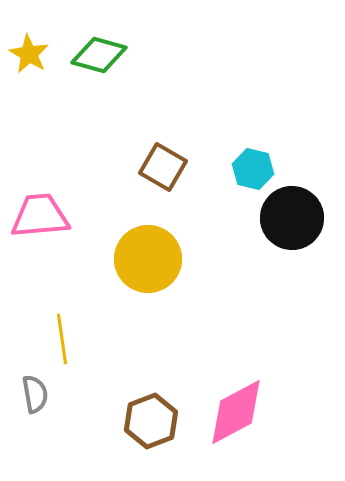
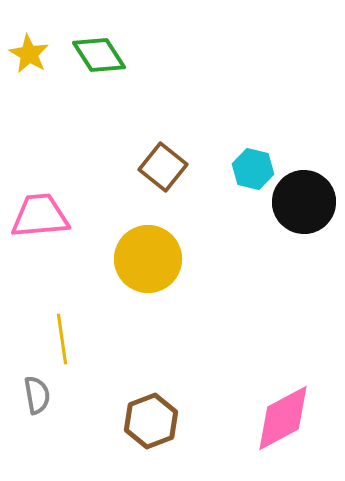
green diamond: rotated 42 degrees clockwise
brown square: rotated 9 degrees clockwise
black circle: moved 12 px right, 16 px up
gray semicircle: moved 2 px right, 1 px down
pink diamond: moved 47 px right, 6 px down
